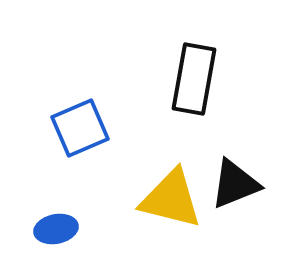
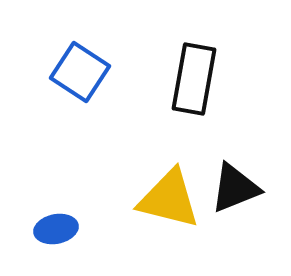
blue square: moved 56 px up; rotated 34 degrees counterclockwise
black triangle: moved 4 px down
yellow triangle: moved 2 px left
